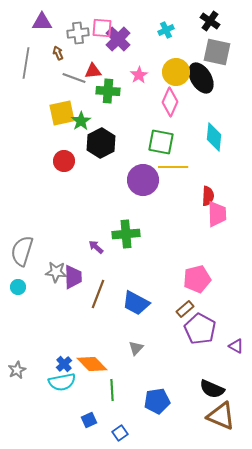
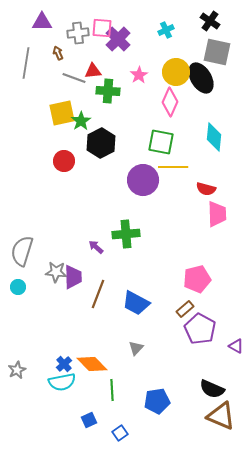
red semicircle at (208, 196): moved 2 px left, 7 px up; rotated 102 degrees clockwise
